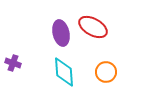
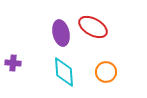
purple cross: rotated 14 degrees counterclockwise
